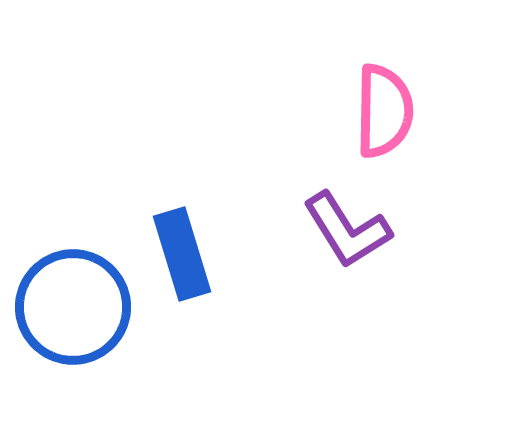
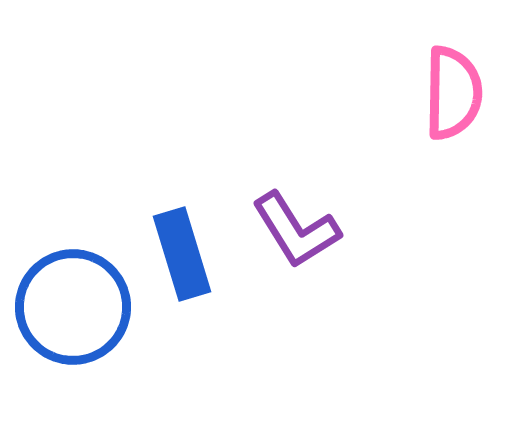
pink semicircle: moved 69 px right, 18 px up
purple L-shape: moved 51 px left
